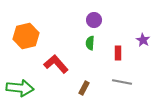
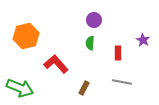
green arrow: rotated 16 degrees clockwise
